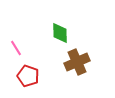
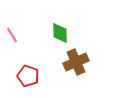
pink line: moved 4 px left, 13 px up
brown cross: moved 1 px left
